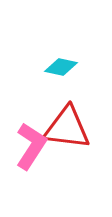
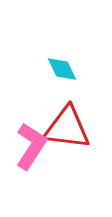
cyan diamond: moved 1 px right, 2 px down; rotated 52 degrees clockwise
